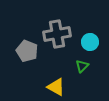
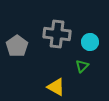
gray cross: rotated 16 degrees clockwise
gray pentagon: moved 10 px left, 5 px up; rotated 15 degrees clockwise
